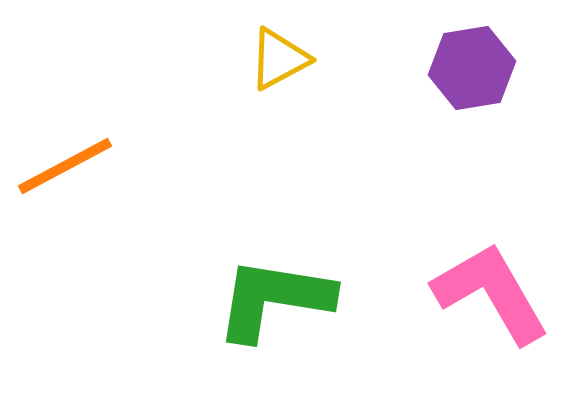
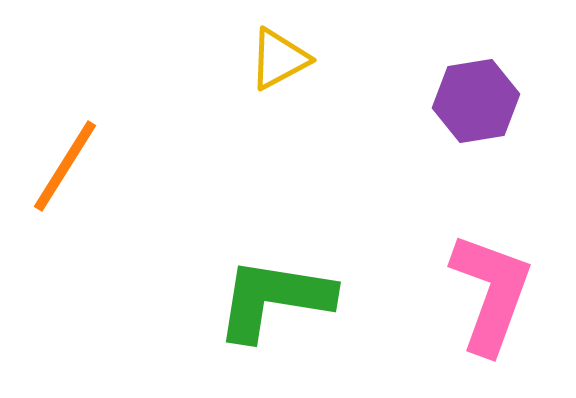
purple hexagon: moved 4 px right, 33 px down
orange line: rotated 30 degrees counterclockwise
pink L-shape: rotated 50 degrees clockwise
